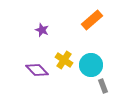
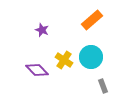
cyan circle: moved 8 px up
